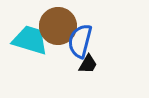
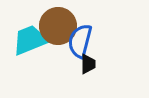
cyan trapezoid: rotated 39 degrees counterclockwise
black trapezoid: rotated 30 degrees counterclockwise
